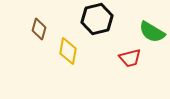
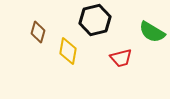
black hexagon: moved 2 px left, 1 px down
brown diamond: moved 1 px left, 3 px down
red trapezoid: moved 9 px left
